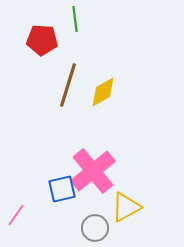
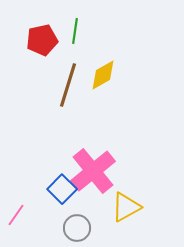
green line: moved 12 px down; rotated 15 degrees clockwise
red pentagon: rotated 16 degrees counterclockwise
yellow diamond: moved 17 px up
blue square: rotated 32 degrees counterclockwise
gray circle: moved 18 px left
